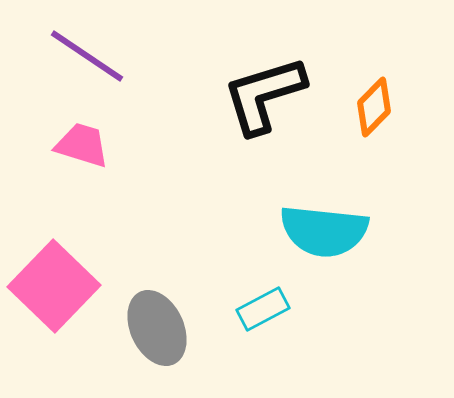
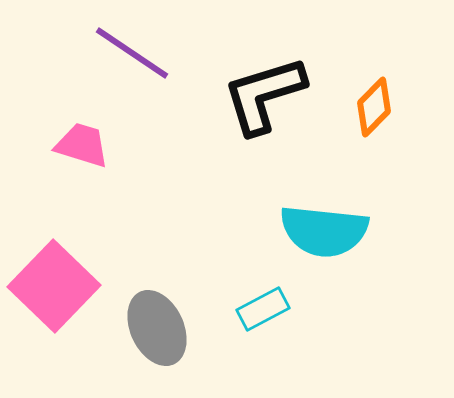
purple line: moved 45 px right, 3 px up
